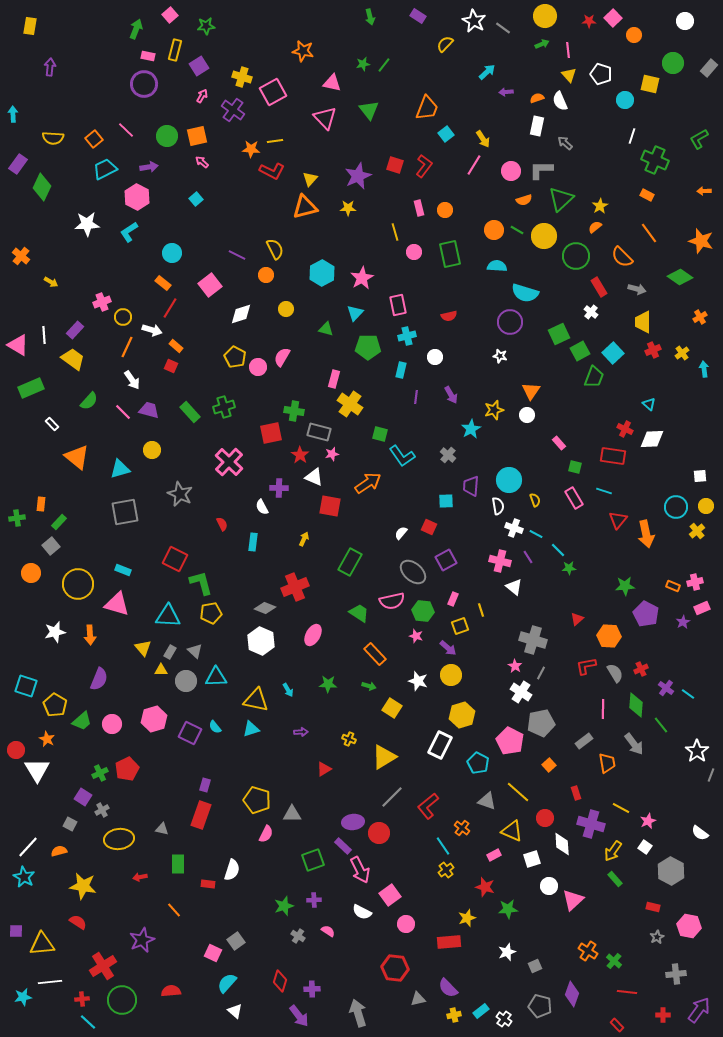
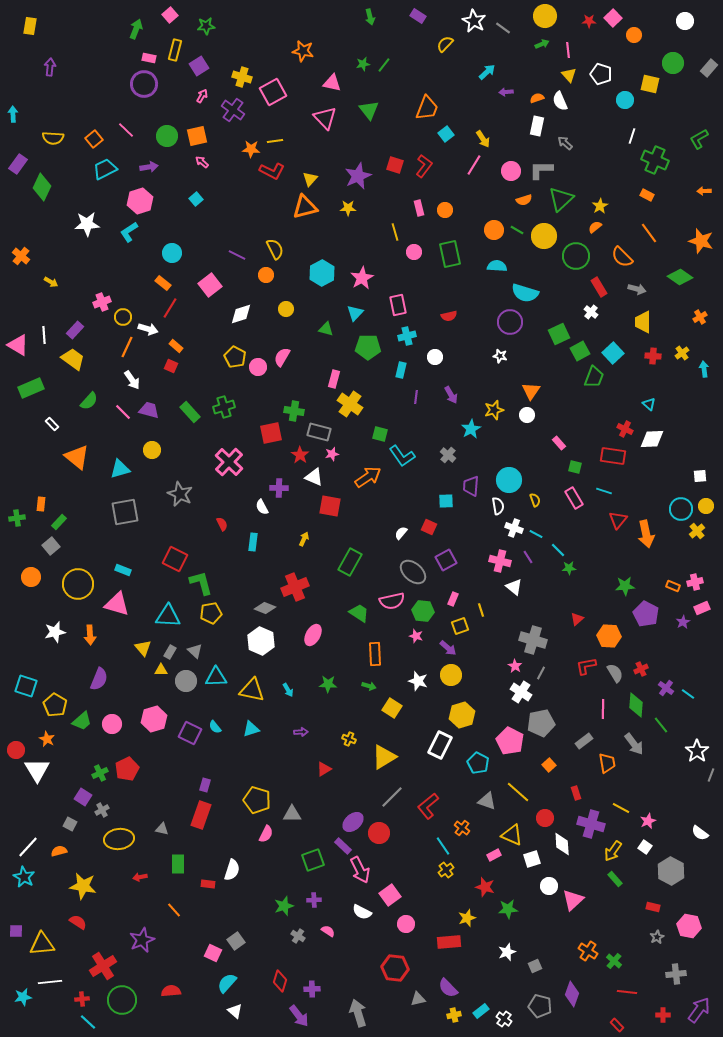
pink rectangle at (148, 56): moved 1 px right, 2 px down
pink hexagon at (137, 197): moved 3 px right, 4 px down; rotated 15 degrees clockwise
white arrow at (152, 330): moved 4 px left, 1 px up
red cross at (653, 350): moved 6 px down; rotated 28 degrees clockwise
orange arrow at (368, 483): moved 6 px up
cyan circle at (676, 507): moved 5 px right, 2 px down
orange circle at (31, 573): moved 4 px down
orange rectangle at (375, 654): rotated 40 degrees clockwise
yellow triangle at (256, 700): moved 4 px left, 10 px up
purple ellipse at (353, 822): rotated 35 degrees counterclockwise
yellow triangle at (512, 831): moved 4 px down
